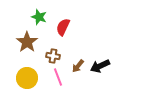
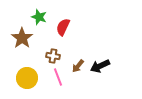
brown star: moved 5 px left, 4 px up
